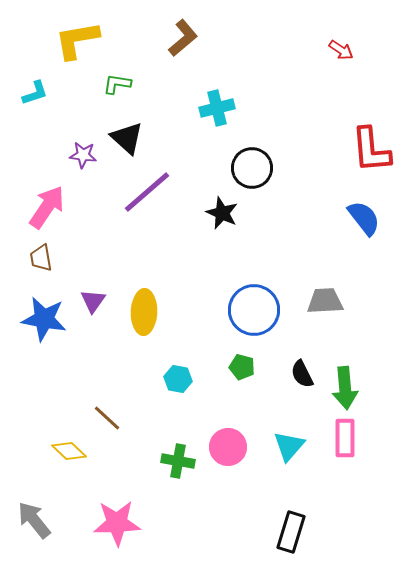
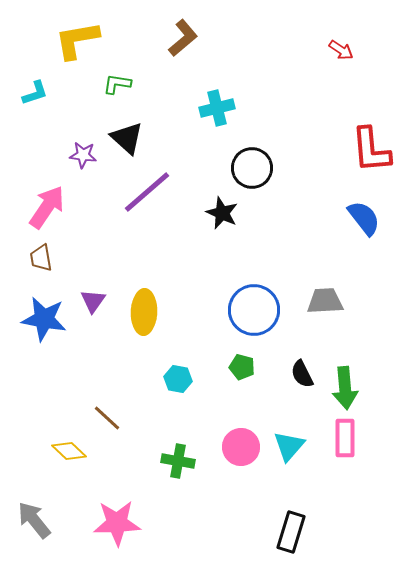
pink circle: moved 13 px right
